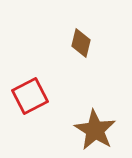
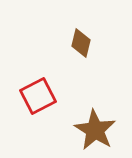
red square: moved 8 px right
